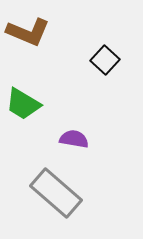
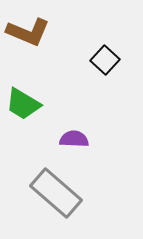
purple semicircle: rotated 8 degrees counterclockwise
